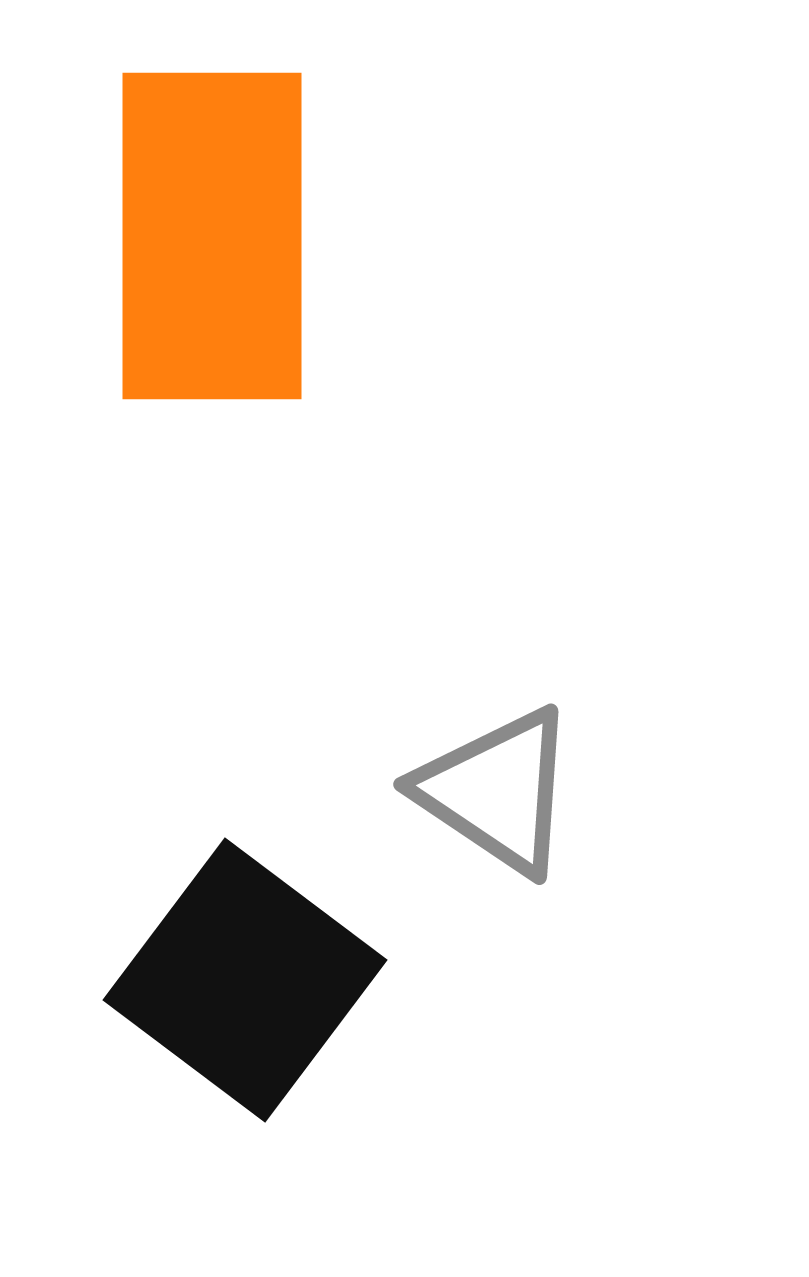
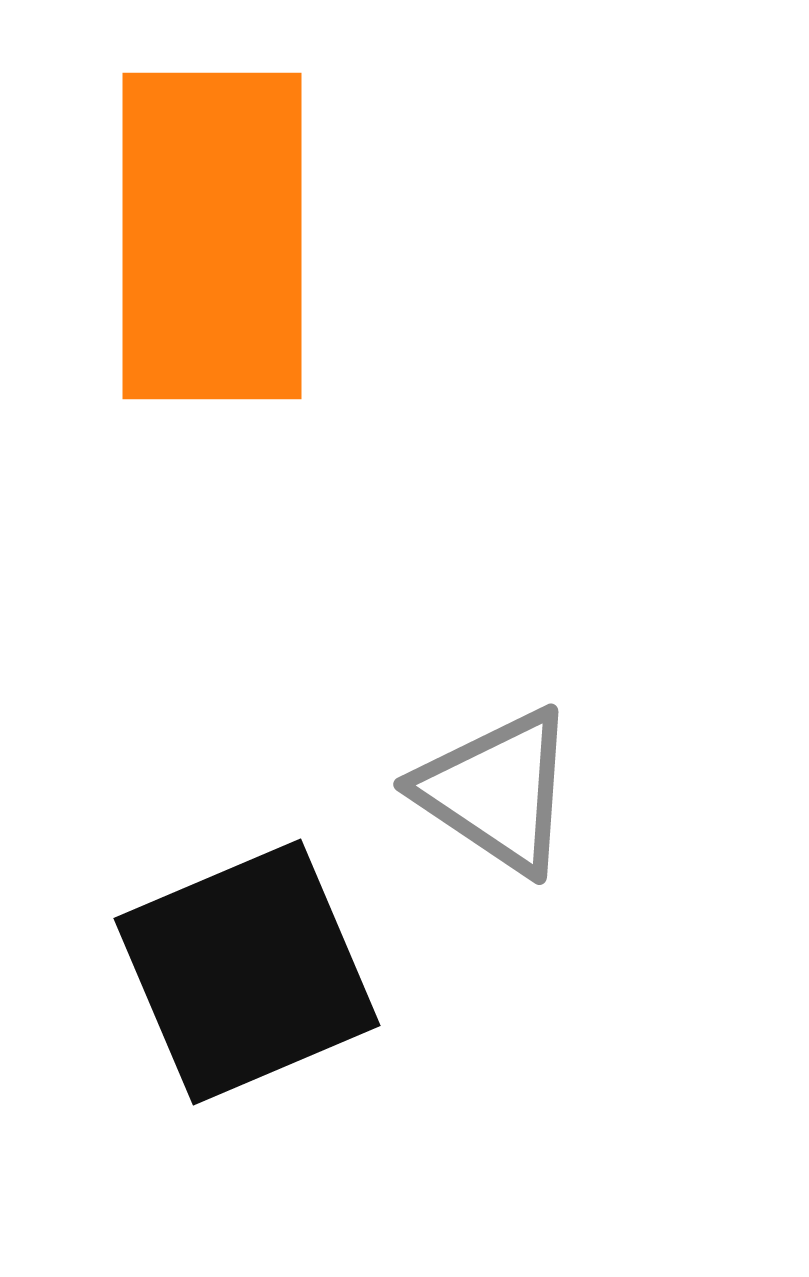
black square: moved 2 px right, 8 px up; rotated 30 degrees clockwise
